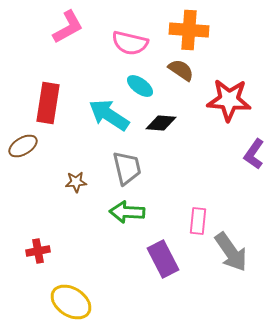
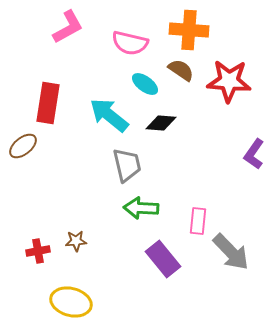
cyan ellipse: moved 5 px right, 2 px up
red star: moved 19 px up
cyan arrow: rotated 6 degrees clockwise
brown ellipse: rotated 8 degrees counterclockwise
gray trapezoid: moved 3 px up
brown star: moved 59 px down
green arrow: moved 14 px right, 4 px up
gray arrow: rotated 9 degrees counterclockwise
purple rectangle: rotated 12 degrees counterclockwise
yellow ellipse: rotated 18 degrees counterclockwise
